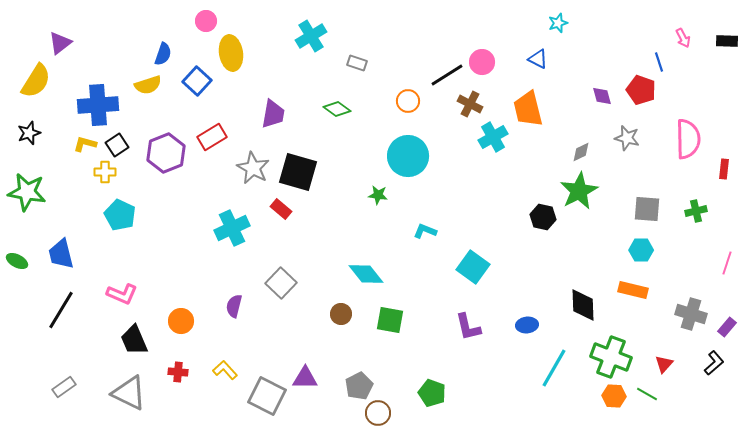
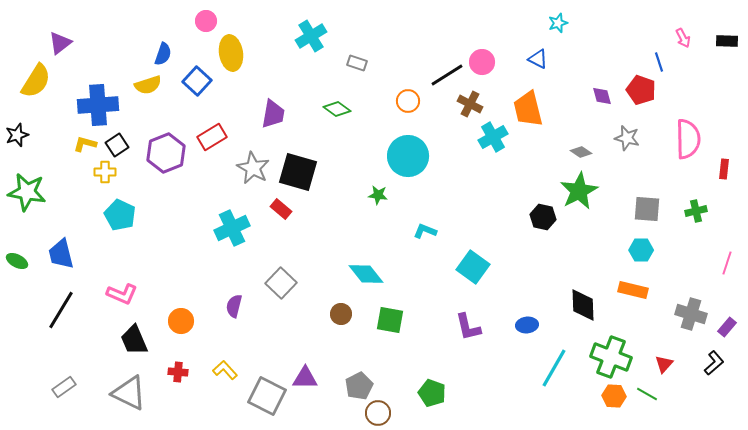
black star at (29, 133): moved 12 px left, 2 px down
gray diamond at (581, 152): rotated 60 degrees clockwise
